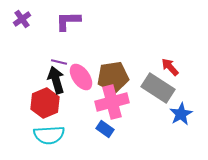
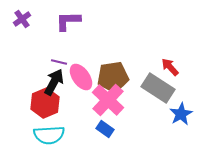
black arrow: moved 2 px left, 2 px down; rotated 44 degrees clockwise
pink cross: moved 4 px left, 2 px up; rotated 32 degrees counterclockwise
